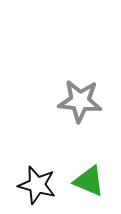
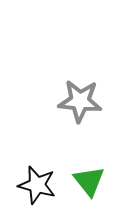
green triangle: rotated 28 degrees clockwise
